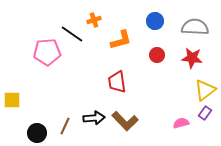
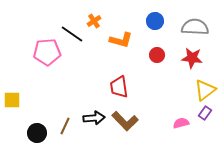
orange cross: moved 1 px down; rotated 16 degrees counterclockwise
orange L-shape: rotated 30 degrees clockwise
red trapezoid: moved 2 px right, 5 px down
